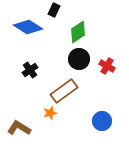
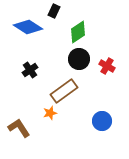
black rectangle: moved 1 px down
brown L-shape: rotated 25 degrees clockwise
